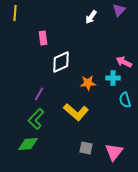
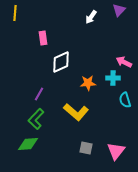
pink triangle: moved 2 px right, 1 px up
